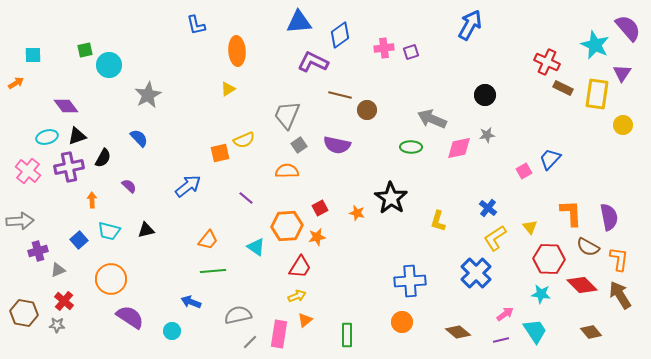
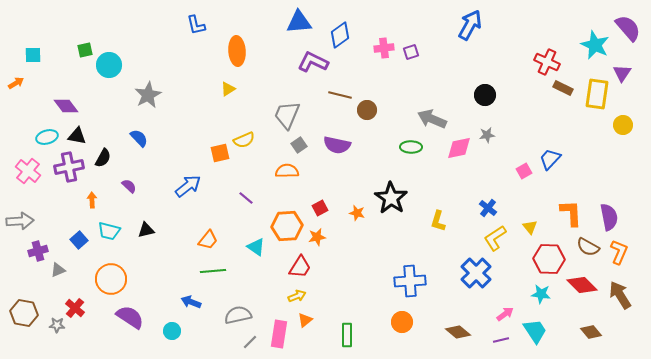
black triangle at (77, 136): rotated 30 degrees clockwise
orange L-shape at (619, 259): moved 7 px up; rotated 15 degrees clockwise
red cross at (64, 301): moved 11 px right, 7 px down
